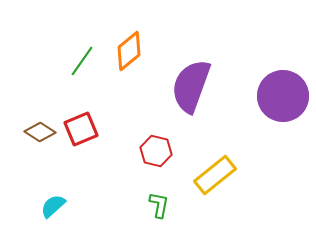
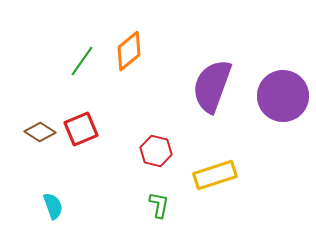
purple semicircle: moved 21 px right
yellow rectangle: rotated 21 degrees clockwise
cyan semicircle: rotated 112 degrees clockwise
